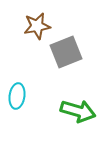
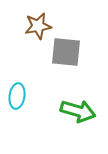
brown star: moved 1 px right
gray square: rotated 28 degrees clockwise
